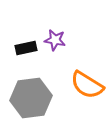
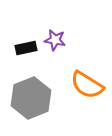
gray hexagon: rotated 15 degrees counterclockwise
